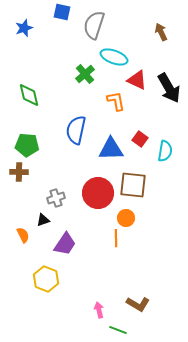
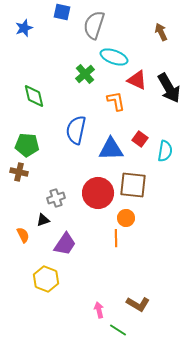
green diamond: moved 5 px right, 1 px down
brown cross: rotated 12 degrees clockwise
green line: rotated 12 degrees clockwise
